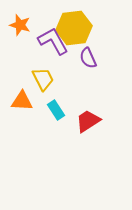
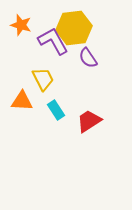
orange star: moved 1 px right
purple semicircle: rotated 10 degrees counterclockwise
red trapezoid: moved 1 px right
